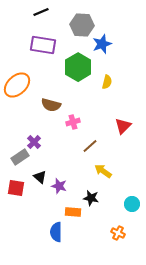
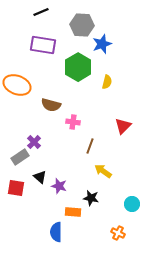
orange ellipse: rotated 64 degrees clockwise
pink cross: rotated 24 degrees clockwise
brown line: rotated 28 degrees counterclockwise
